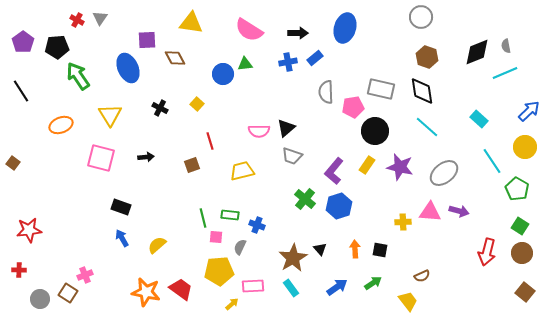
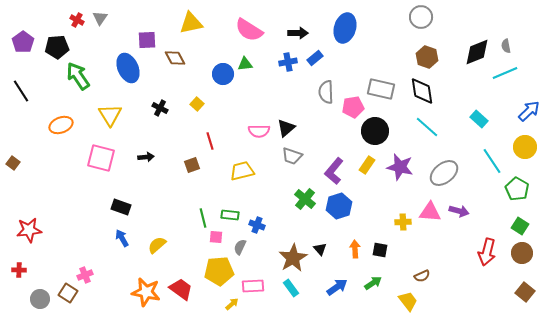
yellow triangle at (191, 23): rotated 20 degrees counterclockwise
